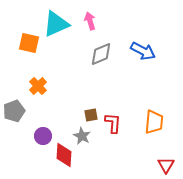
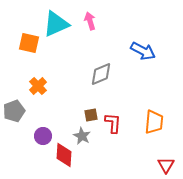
gray diamond: moved 20 px down
